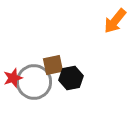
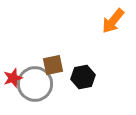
orange arrow: moved 2 px left
black hexagon: moved 12 px right, 1 px up
gray circle: moved 1 px right, 2 px down
